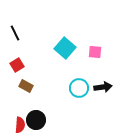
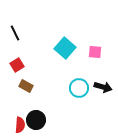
black arrow: rotated 24 degrees clockwise
